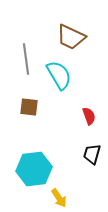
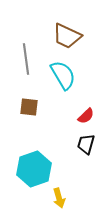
brown trapezoid: moved 4 px left, 1 px up
cyan semicircle: moved 4 px right
red semicircle: moved 3 px left; rotated 66 degrees clockwise
black trapezoid: moved 6 px left, 10 px up
cyan hexagon: rotated 12 degrees counterclockwise
yellow arrow: rotated 18 degrees clockwise
